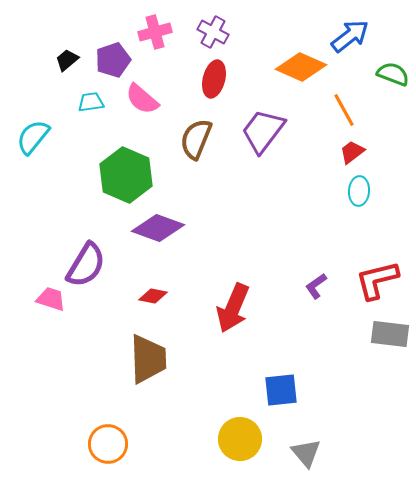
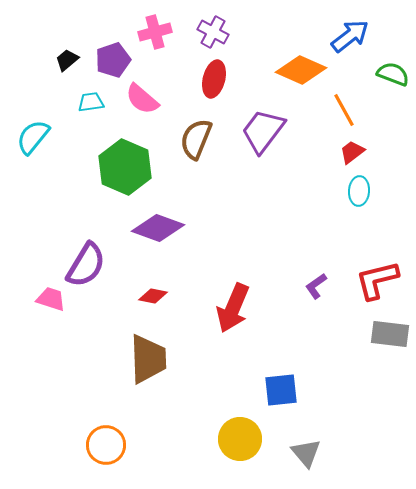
orange diamond: moved 3 px down
green hexagon: moved 1 px left, 8 px up
orange circle: moved 2 px left, 1 px down
